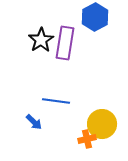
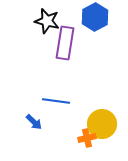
black star: moved 6 px right, 19 px up; rotated 25 degrees counterclockwise
orange cross: moved 1 px up
